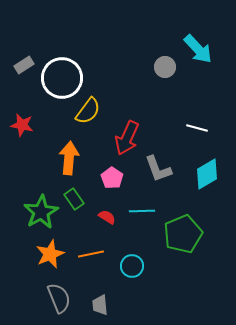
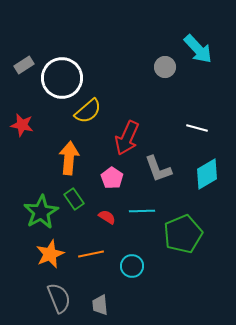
yellow semicircle: rotated 12 degrees clockwise
